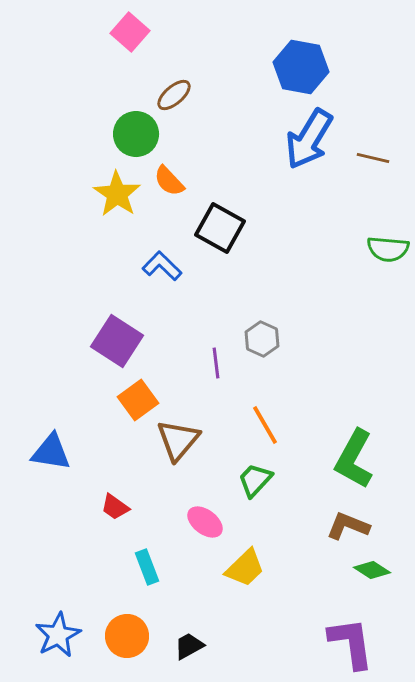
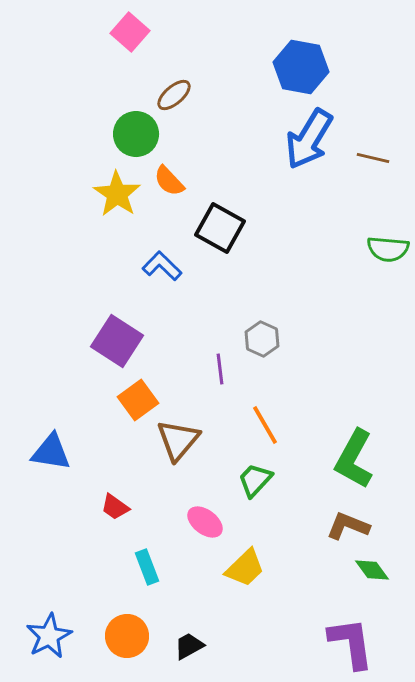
purple line: moved 4 px right, 6 px down
green diamond: rotated 21 degrees clockwise
blue star: moved 9 px left, 1 px down
